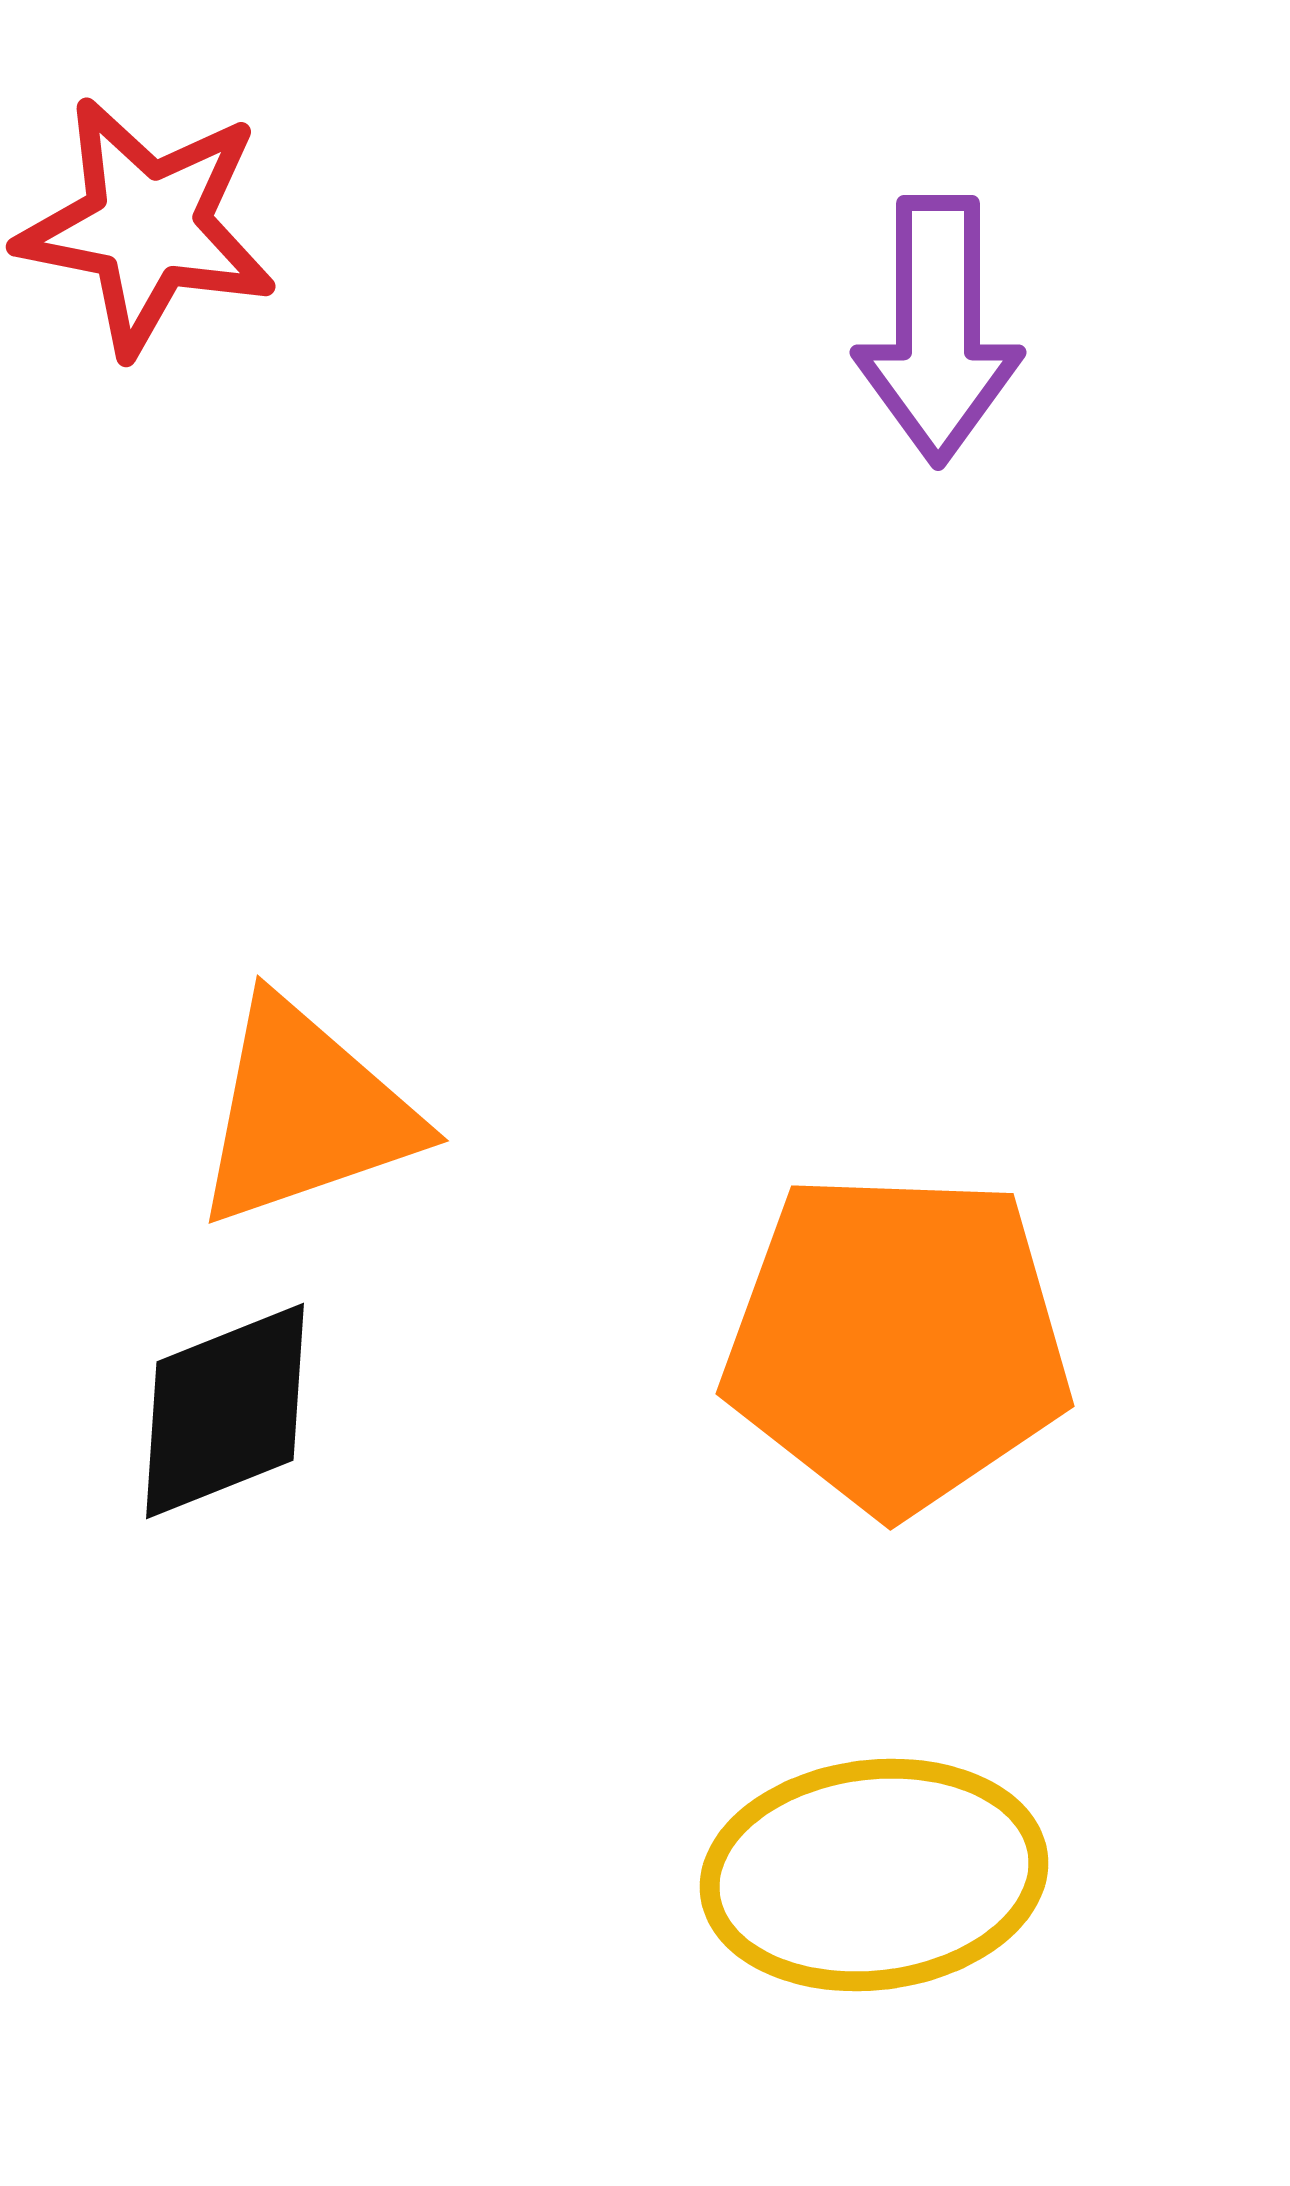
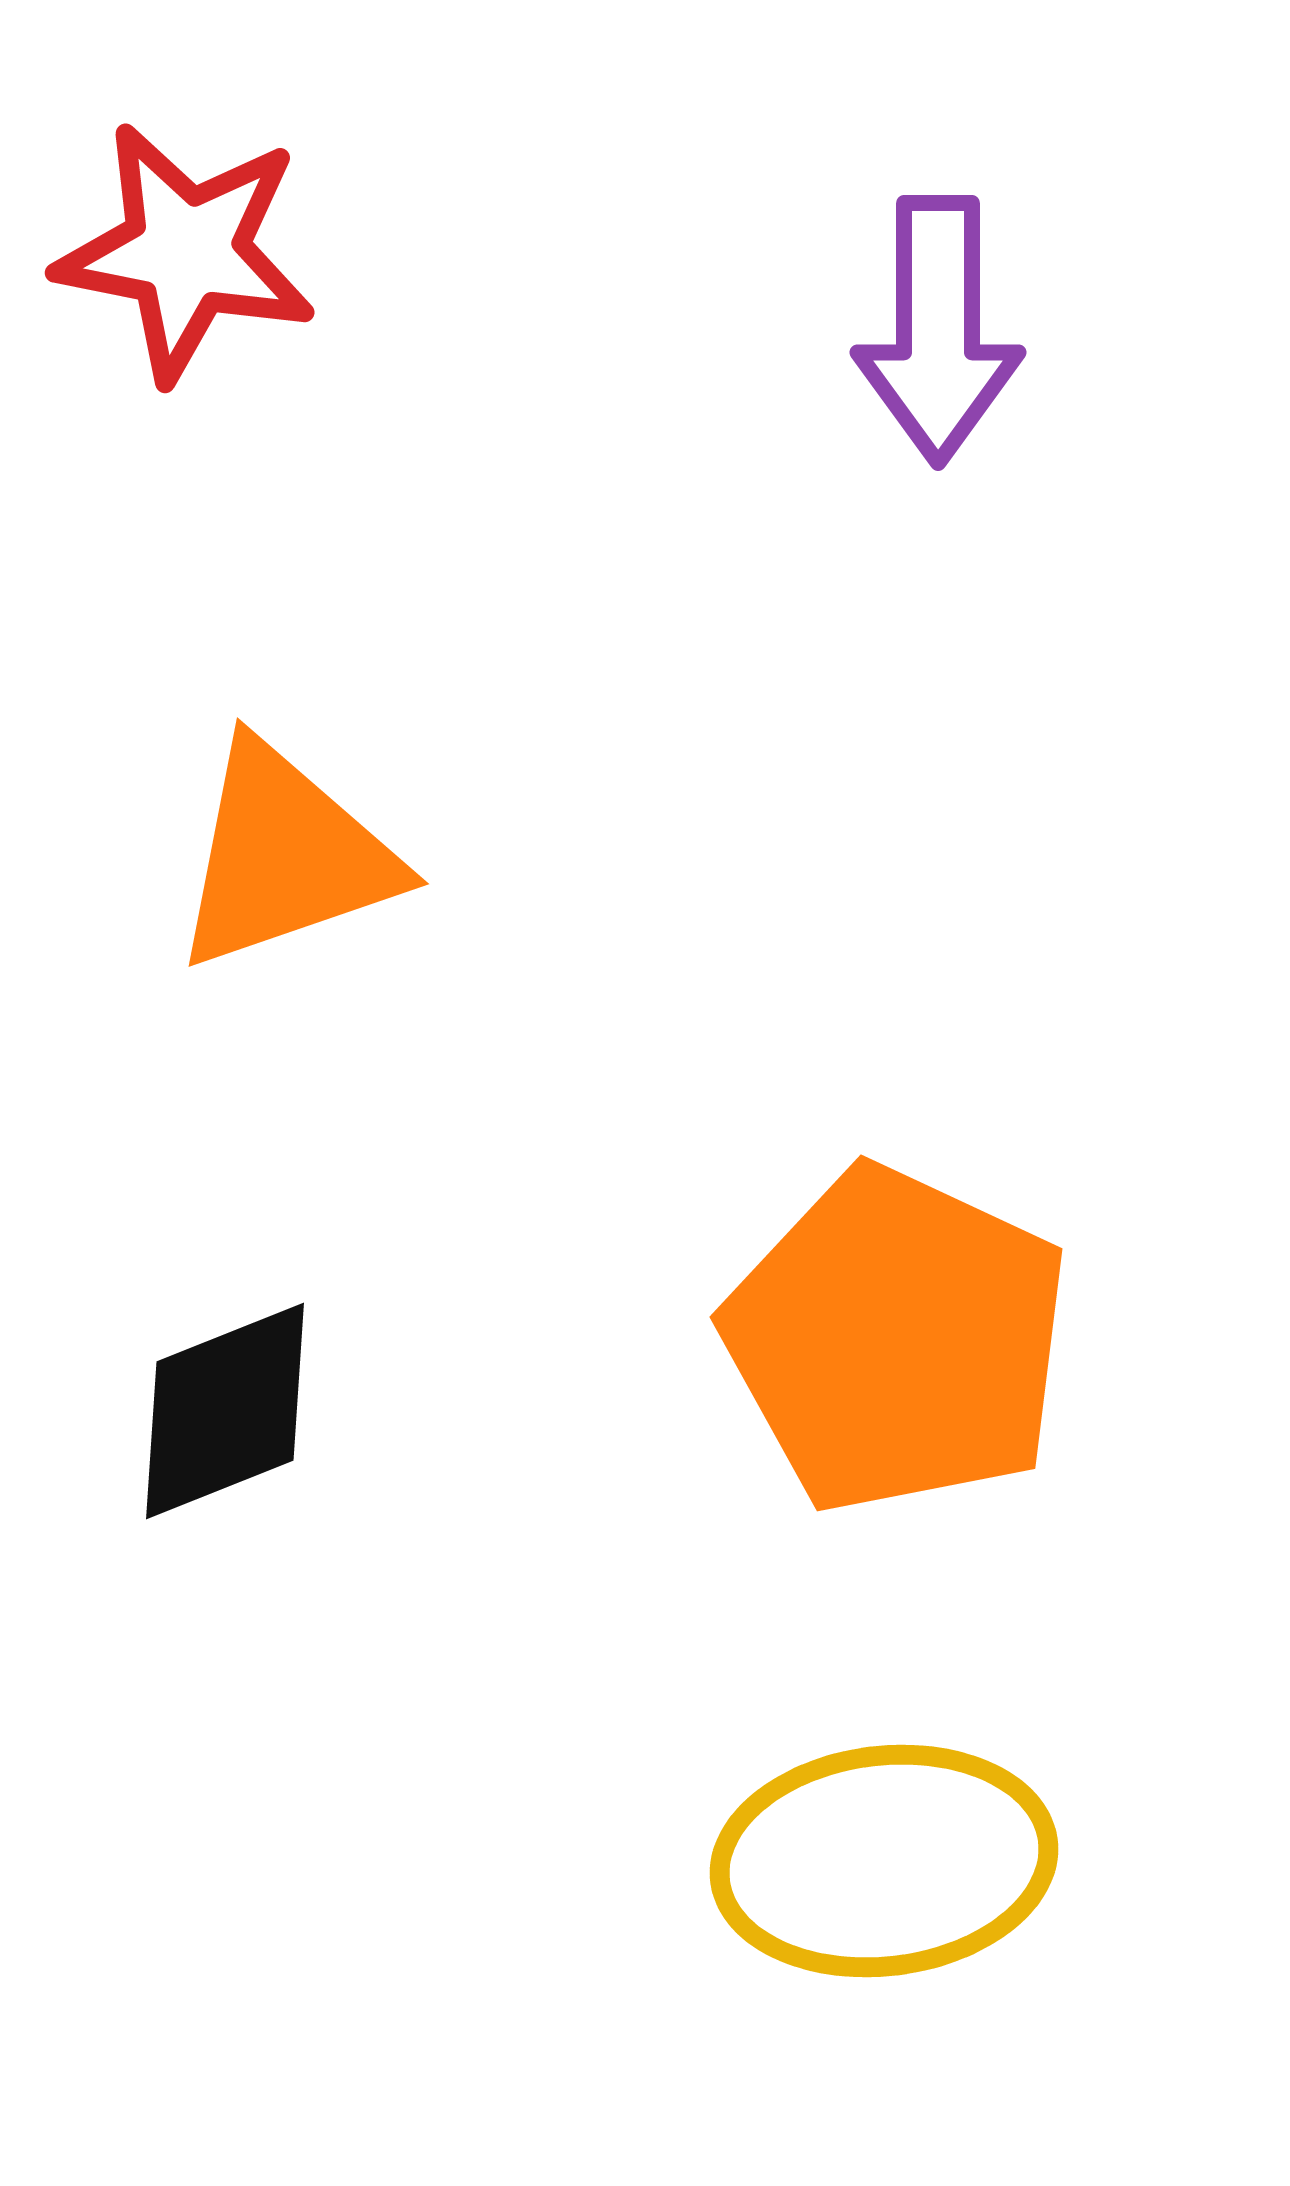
red star: moved 39 px right, 26 px down
orange triangle: moved 20 px left, 257 px up
orange pentagon: moved 2 px up; rotated 23 degrees clockwise
yellow ellipse: moved 10 px right, 14 px up
